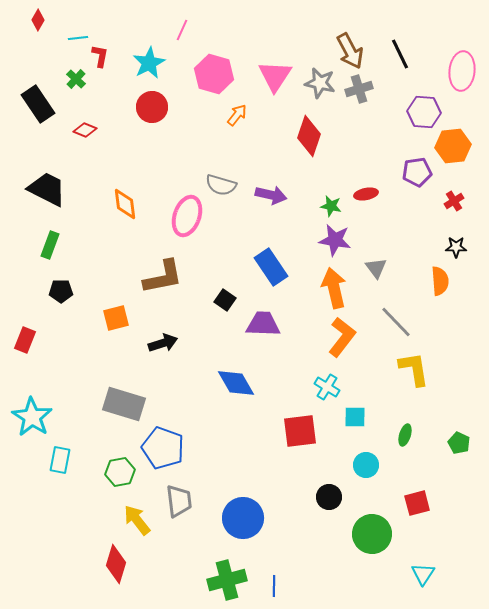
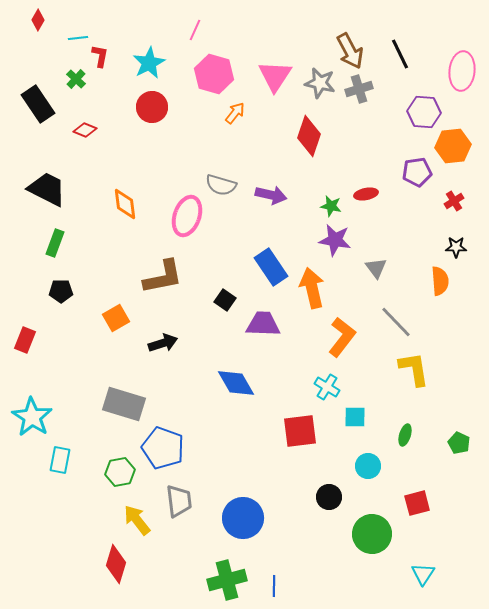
pink line at (182, 30): moved 13 px right
orange arrow at (237, 115): moved 2 px left, 2 px up
green rectangle at (50, 245): moved 5 px right, 2 px up
orange arrow at (334, 288): moved 22 px left
orange square at (116, 318): rotated 16 degrees counterclockwise
cyan circle at (366, 465): moved 2 px right, 1 px down
